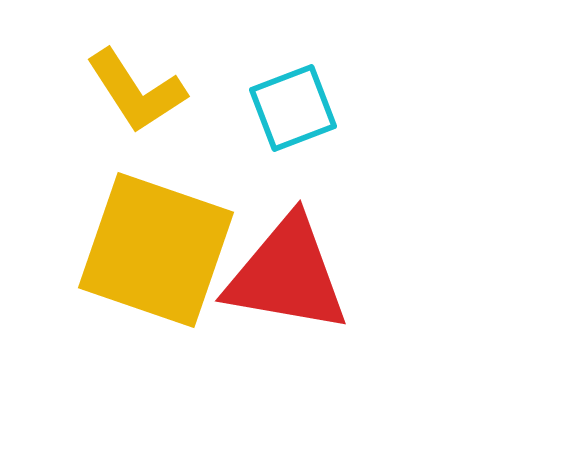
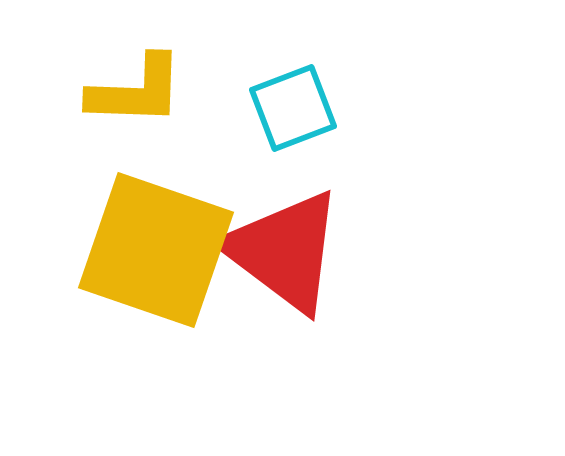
yellow L-shape: rotated 55 degrees counterclockwise
red triangle: moved 3 px left, 24 px up; rotated 27 degrees clockwise
